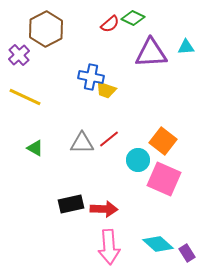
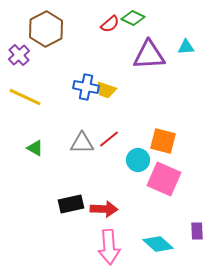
purple triangle: moved 2 px left, 2 px down
blue cross: moved 5 px left, 10 px down
orange square: rotated 24 degrees counterclockwise
purple rectangle: moved 10 px right, 22 px up; rotated 30 degrees clockwise
